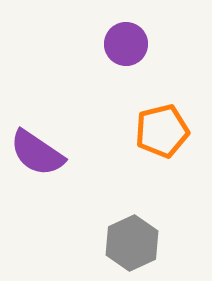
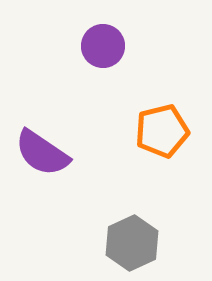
purple circle: moved 23 px left, 2 px down
purple semicircle: moved 5 px right
